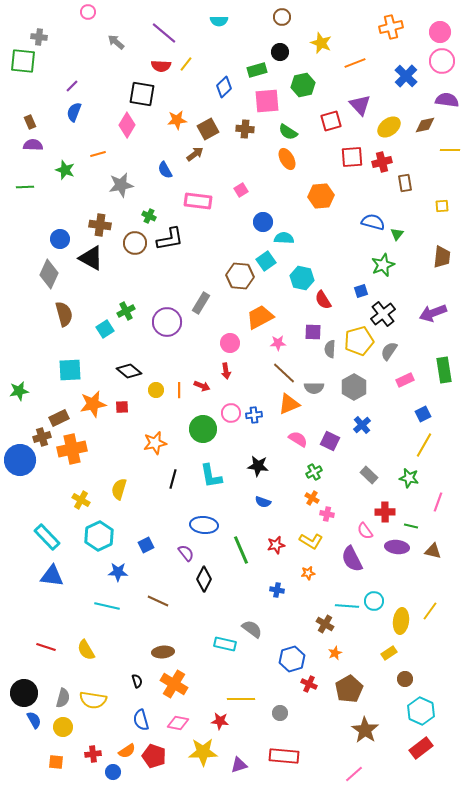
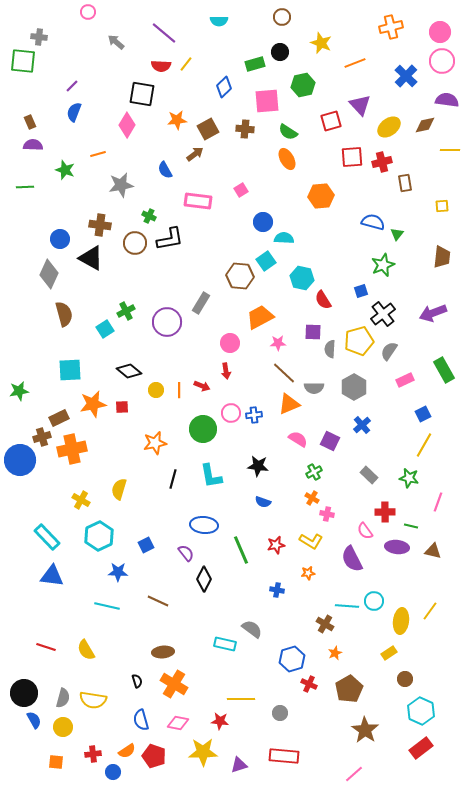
green rectangle at (257, 70): moved 2 px left, 6 px up
green rectangle at (444, 370): rotated 20 degrees counterclockwise
